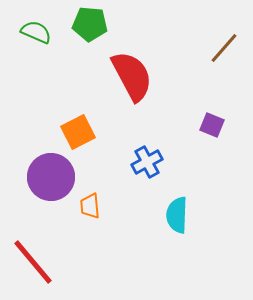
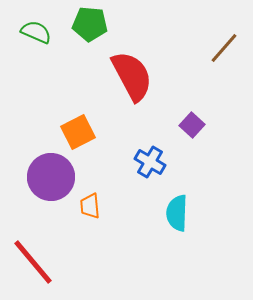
purple square: moved 20 px left; rotated 20 degrees clockwise
blue cross: moved 3 px right; rotated 32 degrees counterclockwise
cyan semicircle: moved 2 px up
